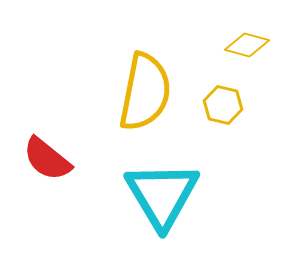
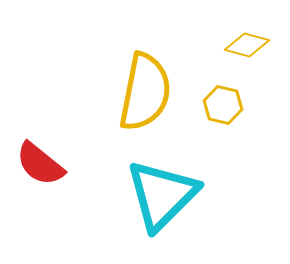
red semicircle: moved 7 px left, 5 px down
cyan triangle: rotated 16 degrees clockwise
